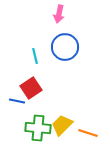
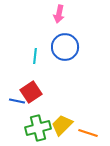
cyan line: rotated 21 degrees clockwise
red square: moved 4 px down
green cross: rotated 20 degrees counterclockwise
